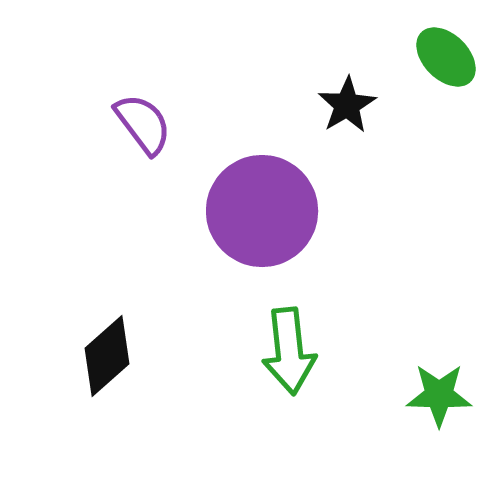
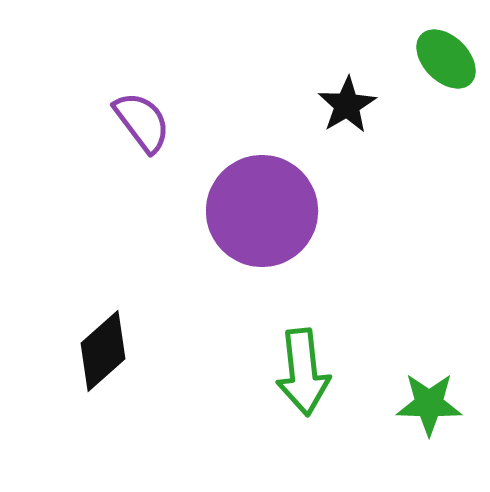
green ellipse: moved 2 px down
purple semicircle: moved 1 px left, 2 px up
green arrow: moved 14 px right, 21 px down
black diamond: moved 4 px left, 5 px up
green star: moved 10 px left, 9 px down
